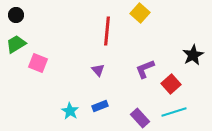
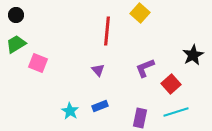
purple L-shape: moved 1 px up
cyan line: moved 2 px right
purple rectangle: rotated 54 degrees clockwise
